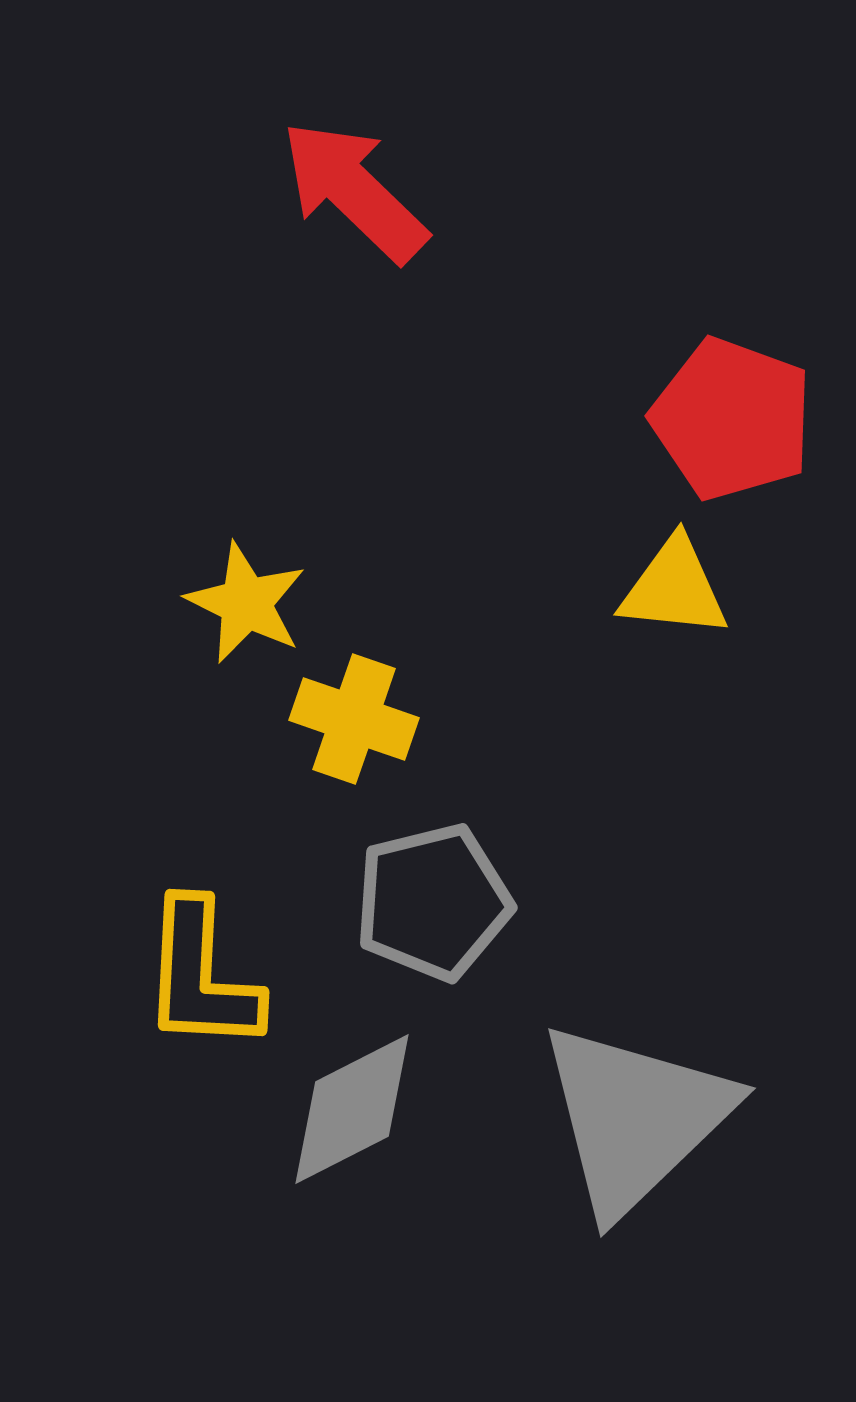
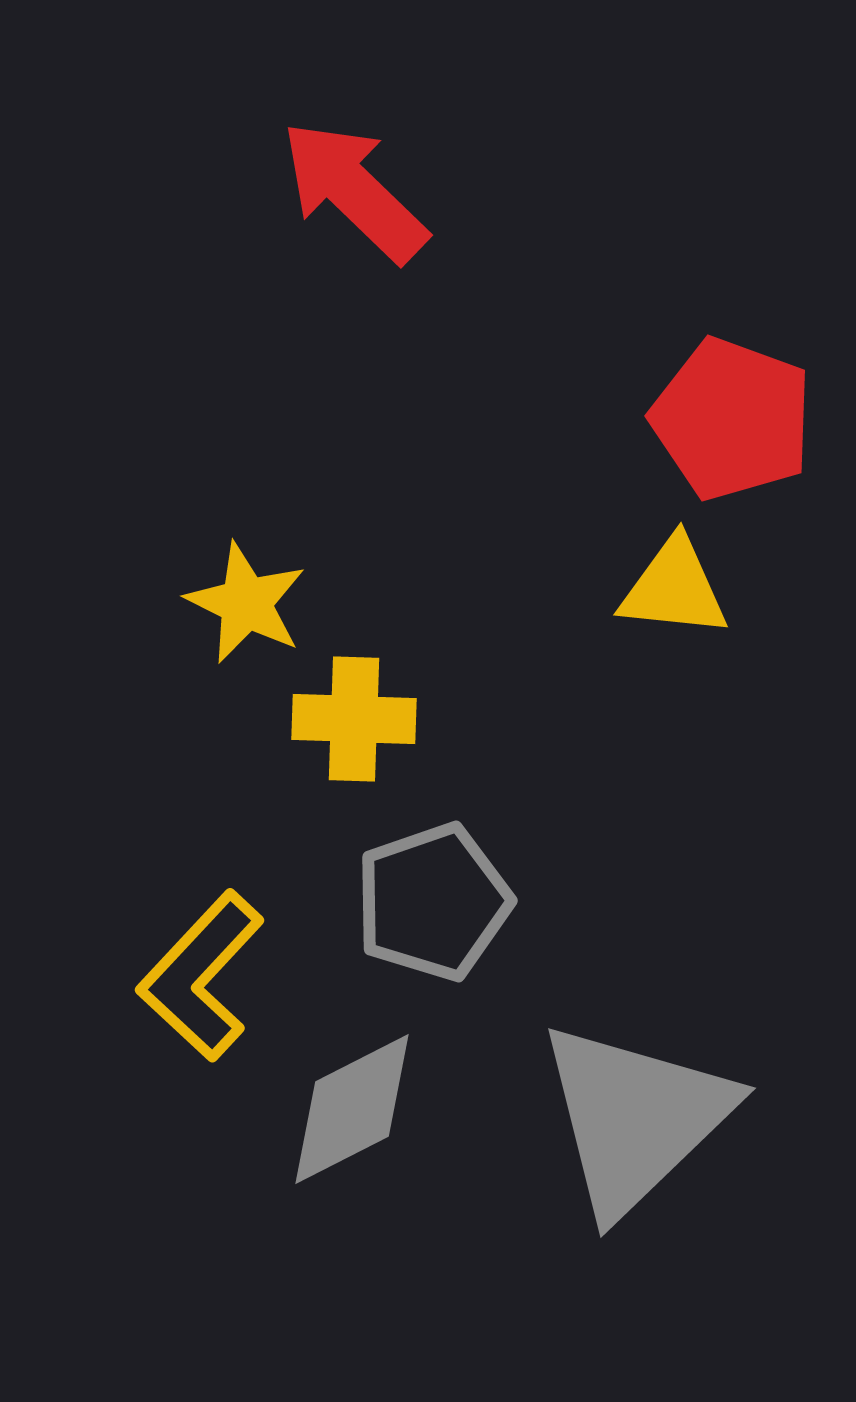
yellow cross: rotated 17 degrees counterclockwise
gray pentagon: rotated 5 degrees counterclockwise
yellow L-shape: rotated 40 degrees clockwise
